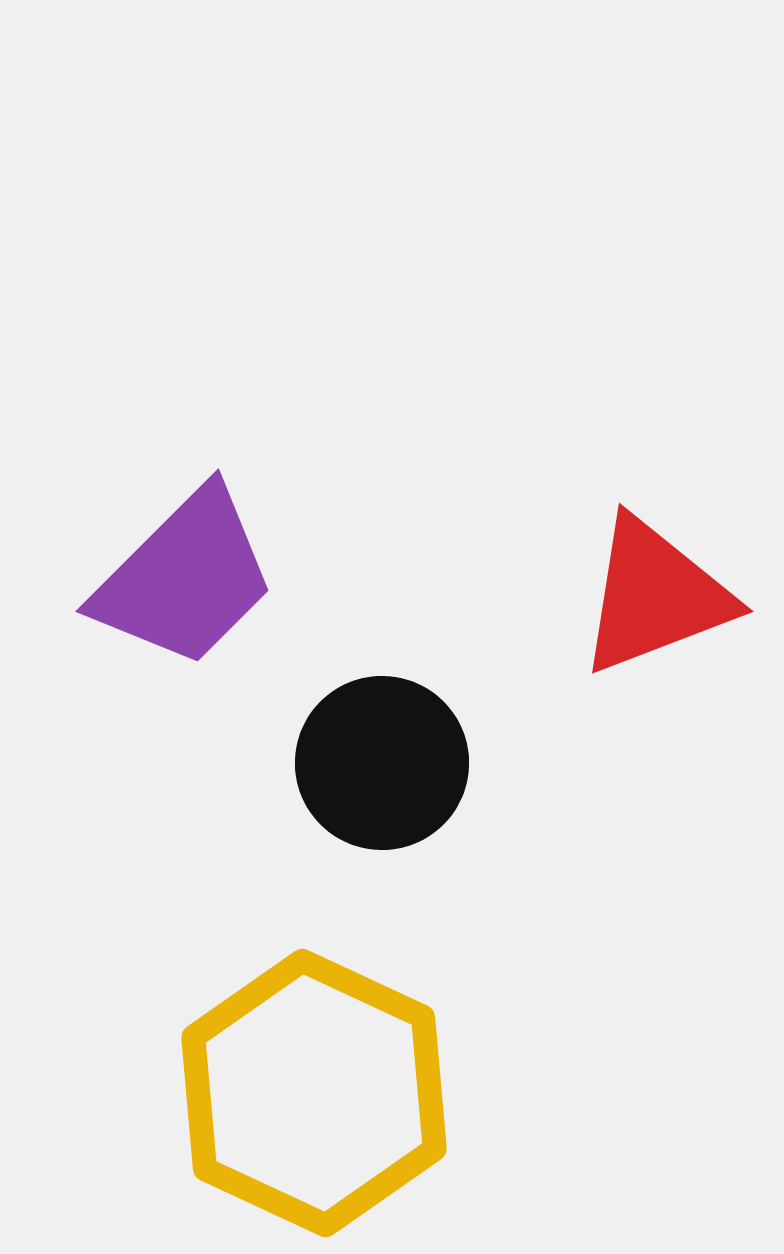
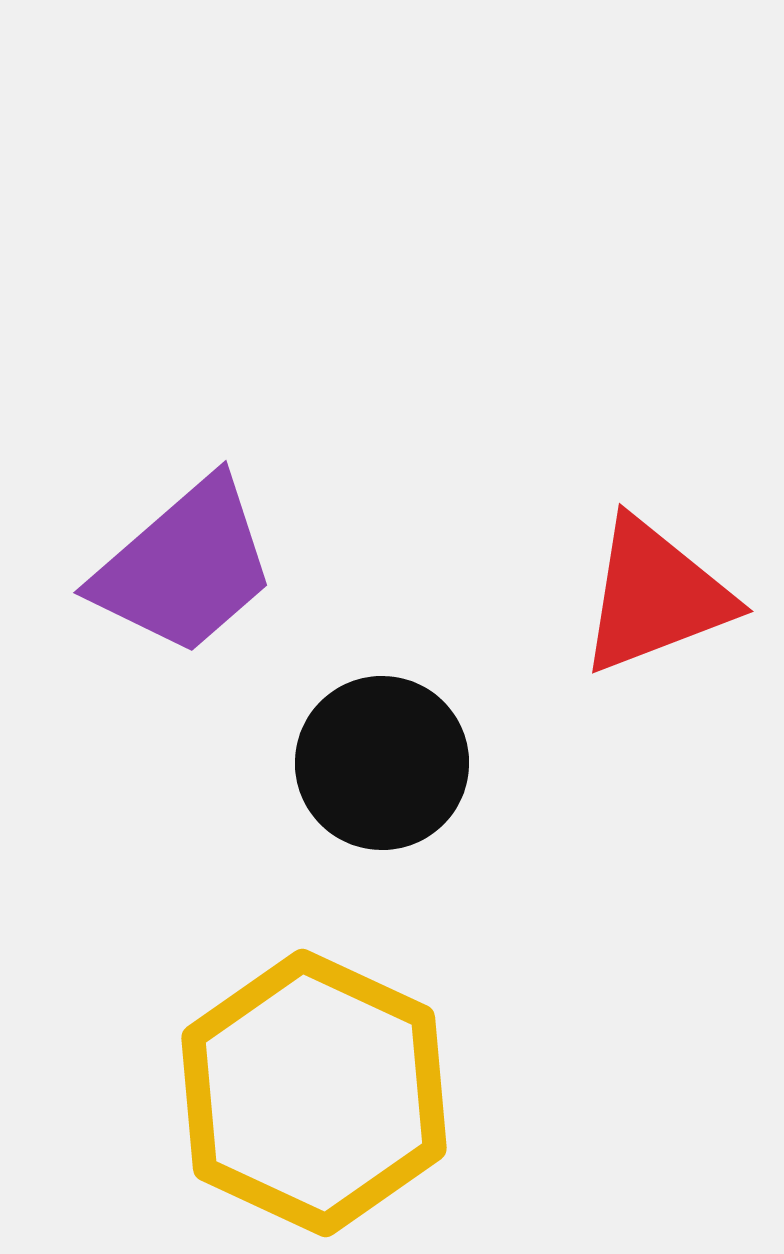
purple trapezoid: moved 11 px up; rotated 4 degrees clockwise
